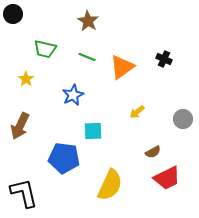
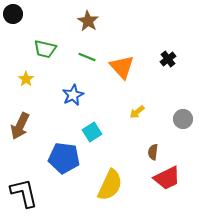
black cross: moved 4 px right; rotated 28 degrees clockwise
orange triangle: rotated 36 degrees counterclockwise
cyan square: moved 1 px left, 1 px down; rotated 30 degrees counterclockwise
brown semicircle: rotated 126 degrees clockwise
